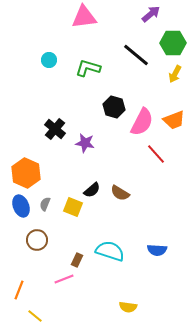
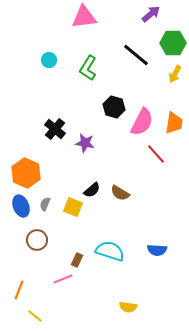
green L-shape: rotated 75 degrees counterclockwise
orange trapezoid: moved 3 px down; rotated 60 degrees counterclockwise
pink line: moved 1 px left
